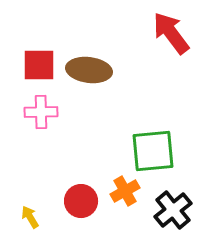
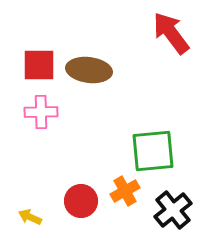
yellow arrow: rotated 35 degrees counterclockwise
